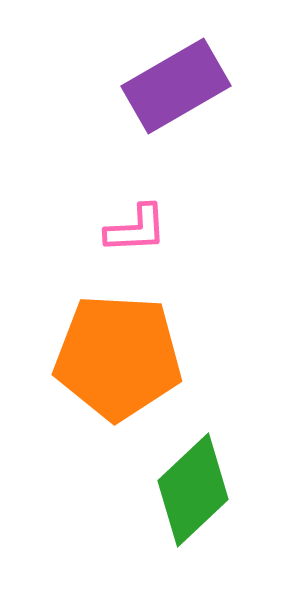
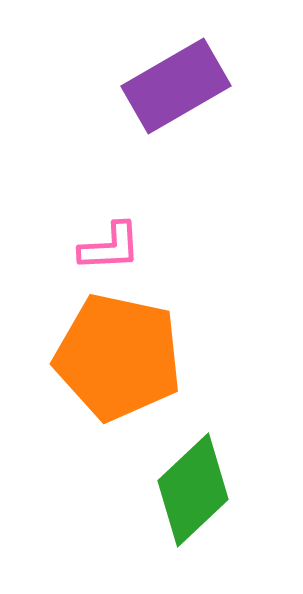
pink L-shape: moved 26 px left, 18 px down
orange pentagon: rotated 9 degrees clockwise
